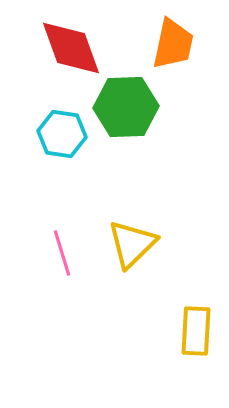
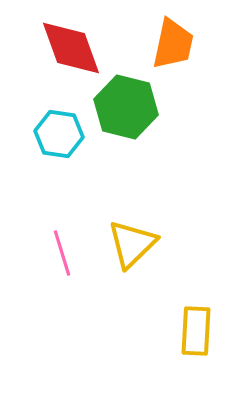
green hexagon: rotated 16 degrees clockwise
cyan hexagon: moved 3 px left
